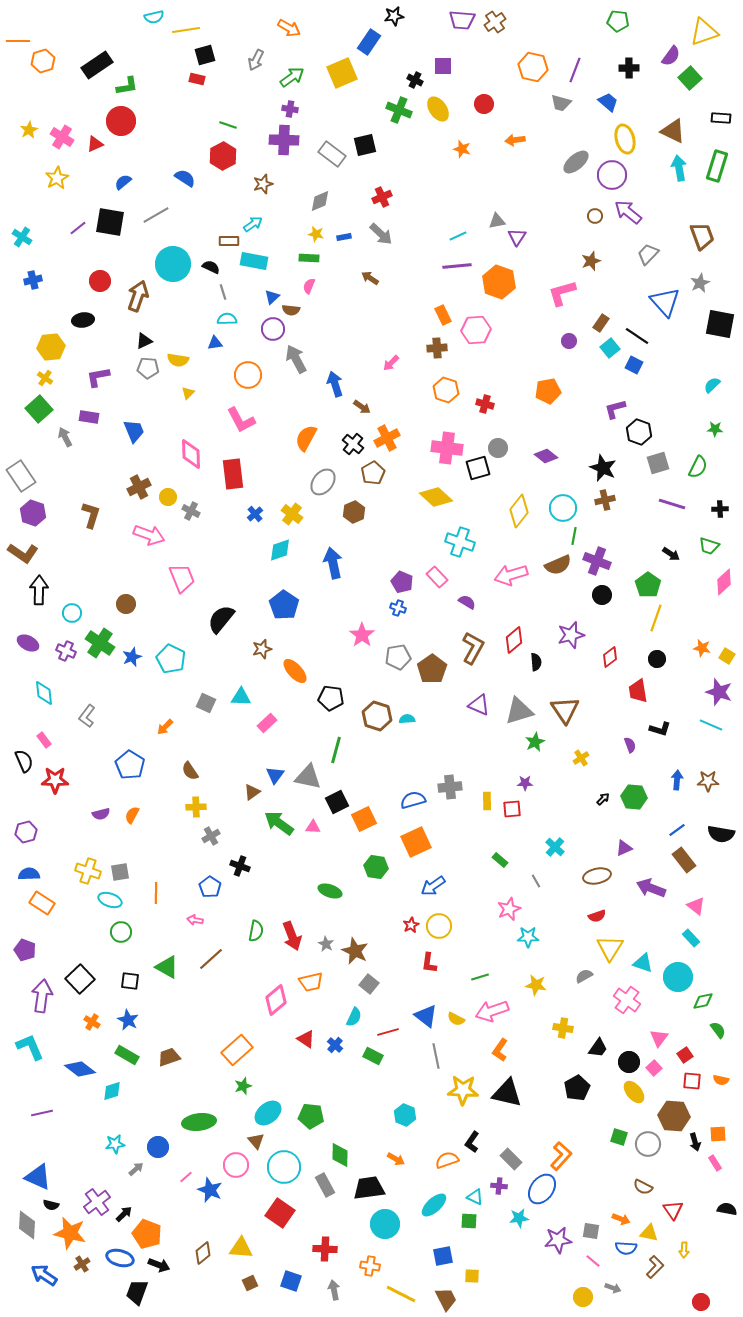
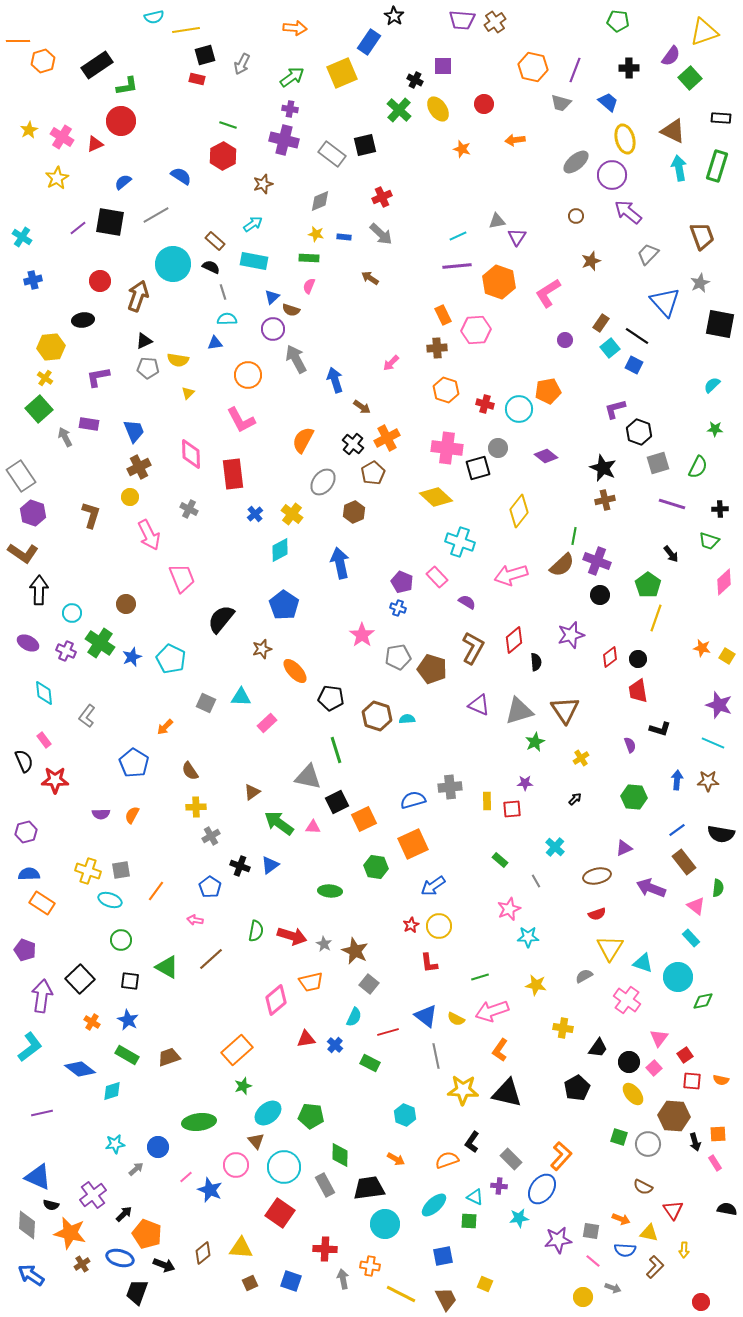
black star at (394, 16): rotated 30 degrees counterclockwise
orange arrow at (289, 28): moved 6 px right; rotated 25 degrees counterclockwise
gray arrow at (256, 60): moved 14 px left, 4 px down
green cross at (399, 110): rotated 20 degrees clockwise
purple cross at (284, 140): rotated 12 degrees clockwise
blue semicircle at (185, 178): moved 4 px left, 2 px up
brown circle at (595, 216): moved 19 px left
blue rectangle at (344, 237): rotated 16 degrees clockwise
brown rectangle at (229, 241): moved 14 px left; rotated 42 degrees clockwise
pink L-shape at (562, 293): moved 14 px left; rotated 16 degrees counterclockwise
brown semicircle at (291, 310): rotated 12 degrees clockwise
purple circle at (569, 341): moved 4 px left, 1 px up
blue arrow at (335, 384): moved 4 px up
purple rectangle at (89, 417): moved 7 px down
orange semicircle at (306, 438): moved 3 px left, 2 px down
brown cross at (139, 487): moved 20 px up
yellow circle at (168, 497): moved 38 px left
cyan circle at (563, 508): moved 44 px left, 99 px up
gray cross at (191, 511): moved 2 px left, 2 px up
pink arrow at (149, 535): rotated 44 degrees clockwise
green trapezoid at (709, 546): moved 5 px up
cyan diamond at (280, 550): rotated 10 degrees counterclockwise
black arrow at (671, 554): rotated 18 degrees clockwise
blue arrow at (333, 563): moved 7 px right
brown semicircle at (558, 565): moved 4 px right; rotated 20 degrees counterclockwise
black circle at (602, 595): moved 2 px left
black circle at (657, 659): moved 19 px left
brown pentagon at (432, 669): rotated 20 degrees counterclockwise
purple star at (719, 692): moved 13 px down
cyan line at (711, 725): moved 2 px right, 18 px down
green line at (336, 750): rotated 32 degrees counterclockwise
blue pentagon at (130, 765): moved 4 px right, 2 px up
blue triangle at (275, 775): moved 5 px left, 90 px down; rotated 18 degrees clockwise
black arrow at (603, 799): moved 28 px left
purple semicircle at (101, 814): rotated 12 degrees clockwise
orange square at (416, 842): moved 3 px left, 2 px down
brown rectangle at (684, 860): moved 2 px down
gray square at (120, 872): moved 1 px right, 2 px up
green ellipse at (330, 891): rotated 15 degrees counterclockwise
orange line at (156, 893): moved 2 px up; rotated 35 degrees clockwise
red semicircle at (597, 916): moved 2 px up
green circle at (121, 932): moved 8 px down
red arrow at (292, 936): rotated 52 degrees counterclockwise
gray star at (326, 944): moved 2 px left
red L-shape at (429, 963): rotated 15 degrees counterclockwise
green semicircle at (718, 1030): moved 142 px up; rotated 42 degrees clockwise
red triangle at (306, 1039): rotated 42 degrees counterclockwise
cyan L-shape at (30, 1047): rotated 76 degrees clockwise
green rectangle at (373, 1056): moved 3 px left, 7 px down
yellow ellipse at (634, 1092): moved 1 px left, 2 px down
purple cross at (97, 1202): moved 4 px left, 7 px up
blue semicircle at (626, 1248): moved 1 px left, 2 px down
black arrow at (159, 1265): moved 5 px right
blue arrow at (44, 1275): moved 13 px left
yellow square at (472, 1276): moved 13 px right, 8 px down; rotated 21 degrees clockwise
gray arrow at (334, 1290): moved 9 px right, 11 px up
